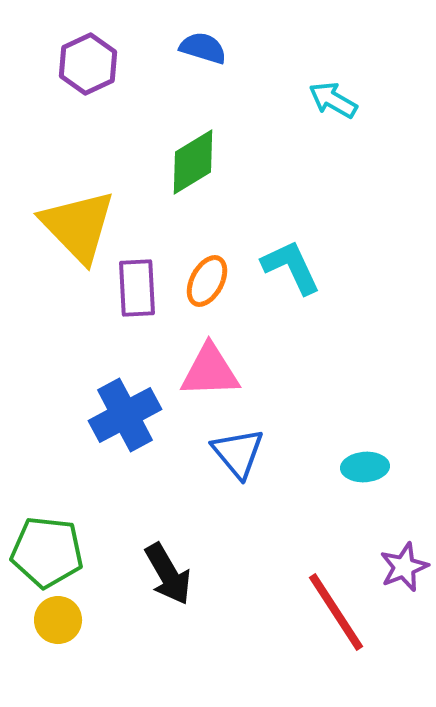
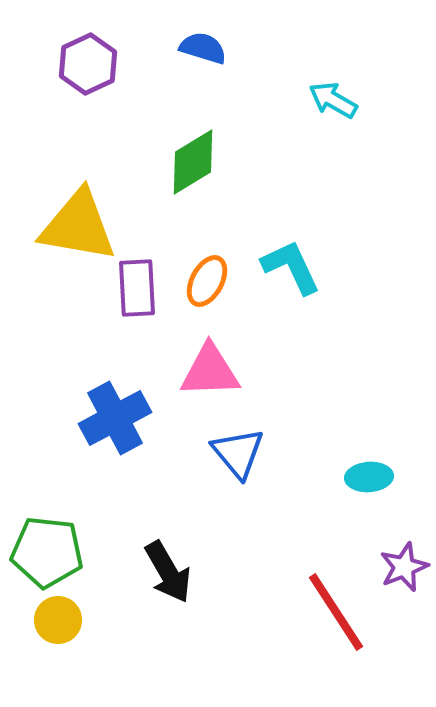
yellow triangle: rotated 36 degrees counterclockwise
blue cross: moved 10 px left, 3 px down
cyan ellipse: moved 4 px right, 10 px down
black arrow: moved 2 px up
